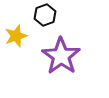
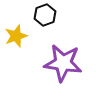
purple star: moved 2 px right, 7 px down; rotated 27 degrees counterclockwise
